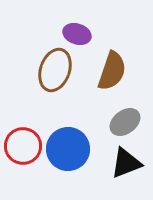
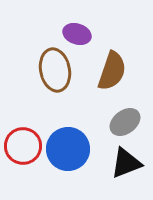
brown ellipse: rotated 30 degrees counterclockwise
